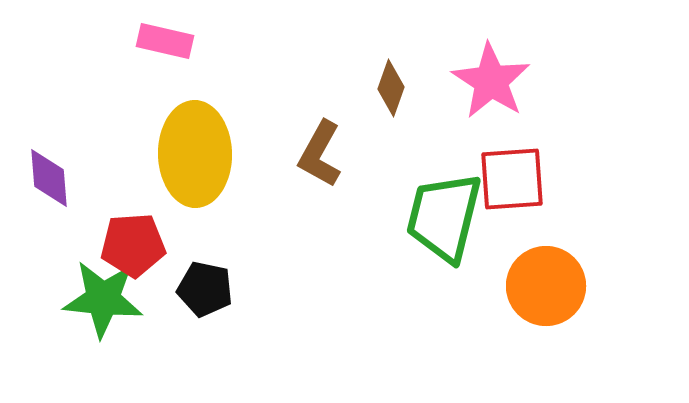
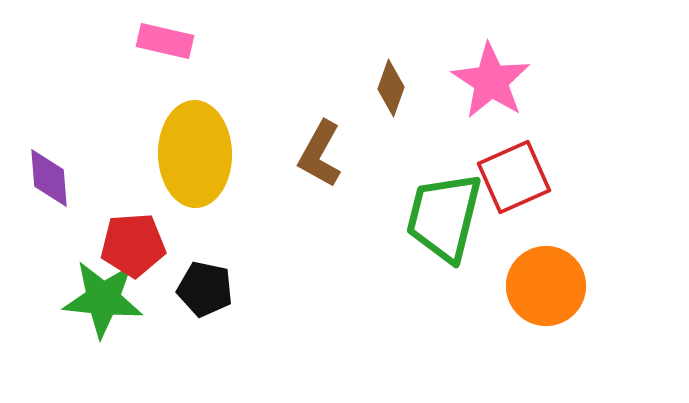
red square: moved 2 px right, 2 px up; rotated 20 degrees counterclockwise
